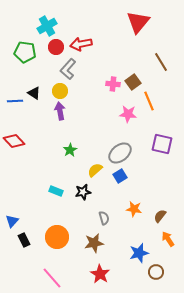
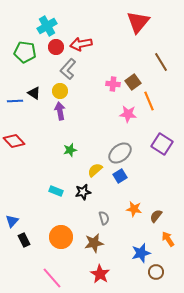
purple square: rotated 20 degrees clockwise
green star: rotated 16 degrees clockwise
brown semicircle: moved 4 px left
orange circle: moved 4 px right
blue star: moved 2 px right
